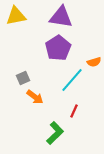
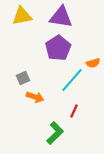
yellow triangle: moved 6 px right
orange semicircle: moved 1 px left, 1 px down
orange arrow: rotated 18 degrees counterclockwise
